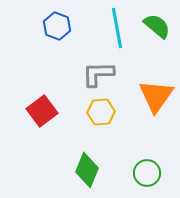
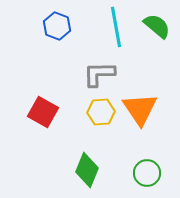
cyan line: moved 1 px left, 1 px up
gray L-shape: moved 1 px right
orange triangle: moved 16 px left, 13 px down; rotated 9 degrees counterclockwise
red square: moved 1 px right, 1 px down; rotated 24 degrees counterclockwise
